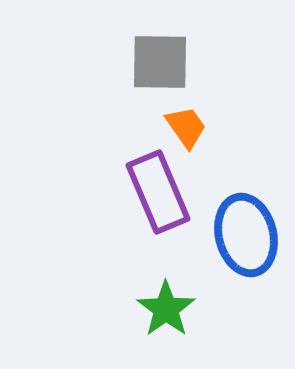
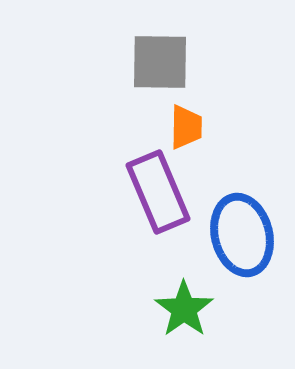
orange trapezoid: rotated 36 degrees clockwise
blue ellipse: moved 4 px left
green star: moved 18 px right
